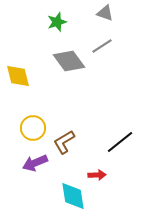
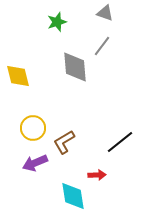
gray line: rotated 20 degrees counterclockwise
gray diamond: moved 6 px right, 6 px down; rotated 32 degrees clockwise
